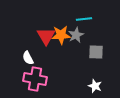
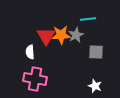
cyan line: moved 4 px right
white semicircle: moved 2 px right, 6 px up; rotated 24 degrees clockwise
